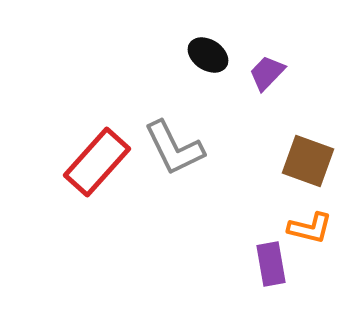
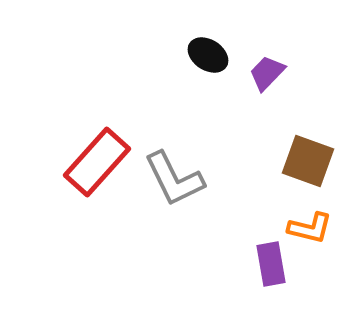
gray L-shape: moved 31 px down
